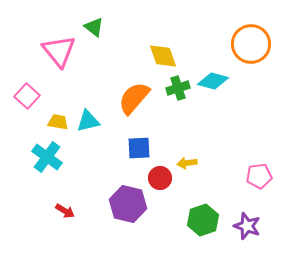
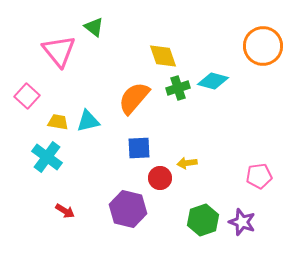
orange circle: moved 12 px right, 2 px down
purple hexagon: moved 5 px down
purple star: moved 5 px left, 4 px up
